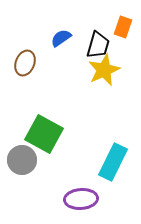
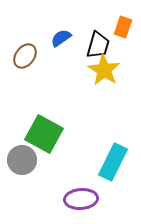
brown ellipse: moved 7 px up; rotated 15 degrees clockwise
yellow star: rotated 16 degrees counterclockwise
